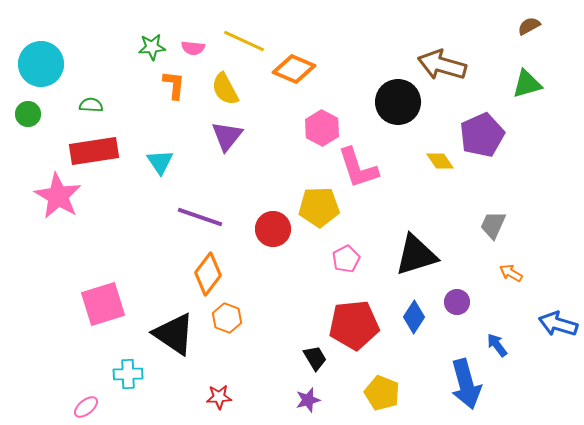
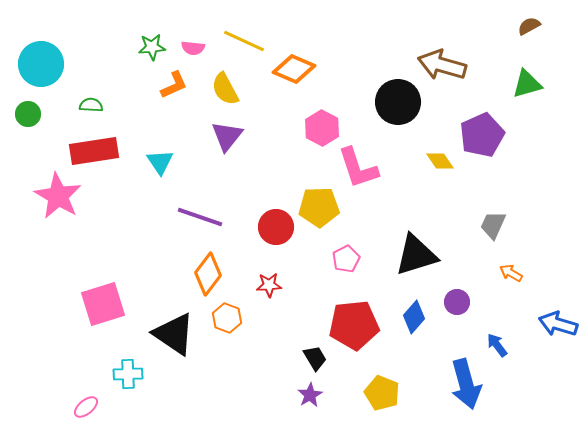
orange L-shape at (174, 85): rotated 60 degrees clockwise
red circle at (273, 229): moved 3 px right, 2 px up
blue diamond at (414, 317): rotated 8 degrees clockwise
red star at (219, 397): moved 50 px right, 112 px up
purple star at (308, 400): moved 2 px right, 5 px up; rotated 15 degrees counterclockwise
